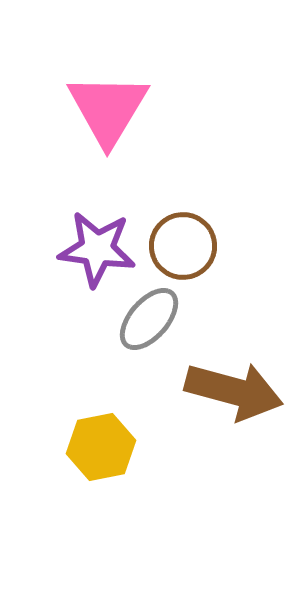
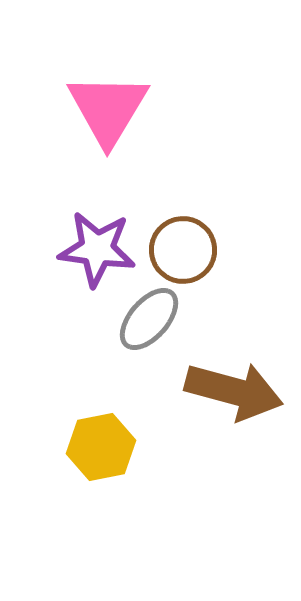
brown circle: moved 4 px down
